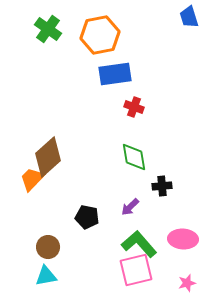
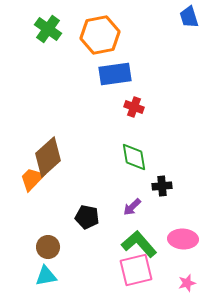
purple arrow: moved 2 px right
